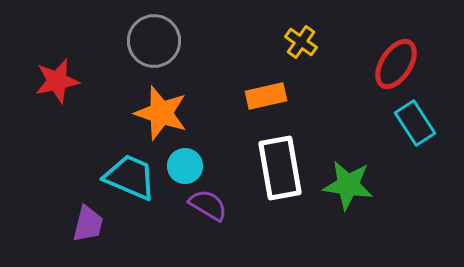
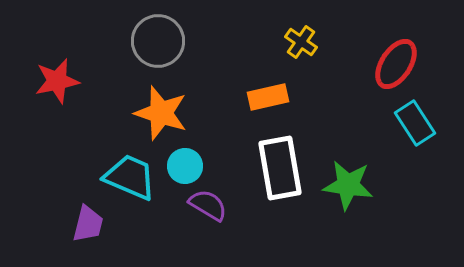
gray circle: moved 4 px right
orange rectangle: moved 2 px right, 1 px down
